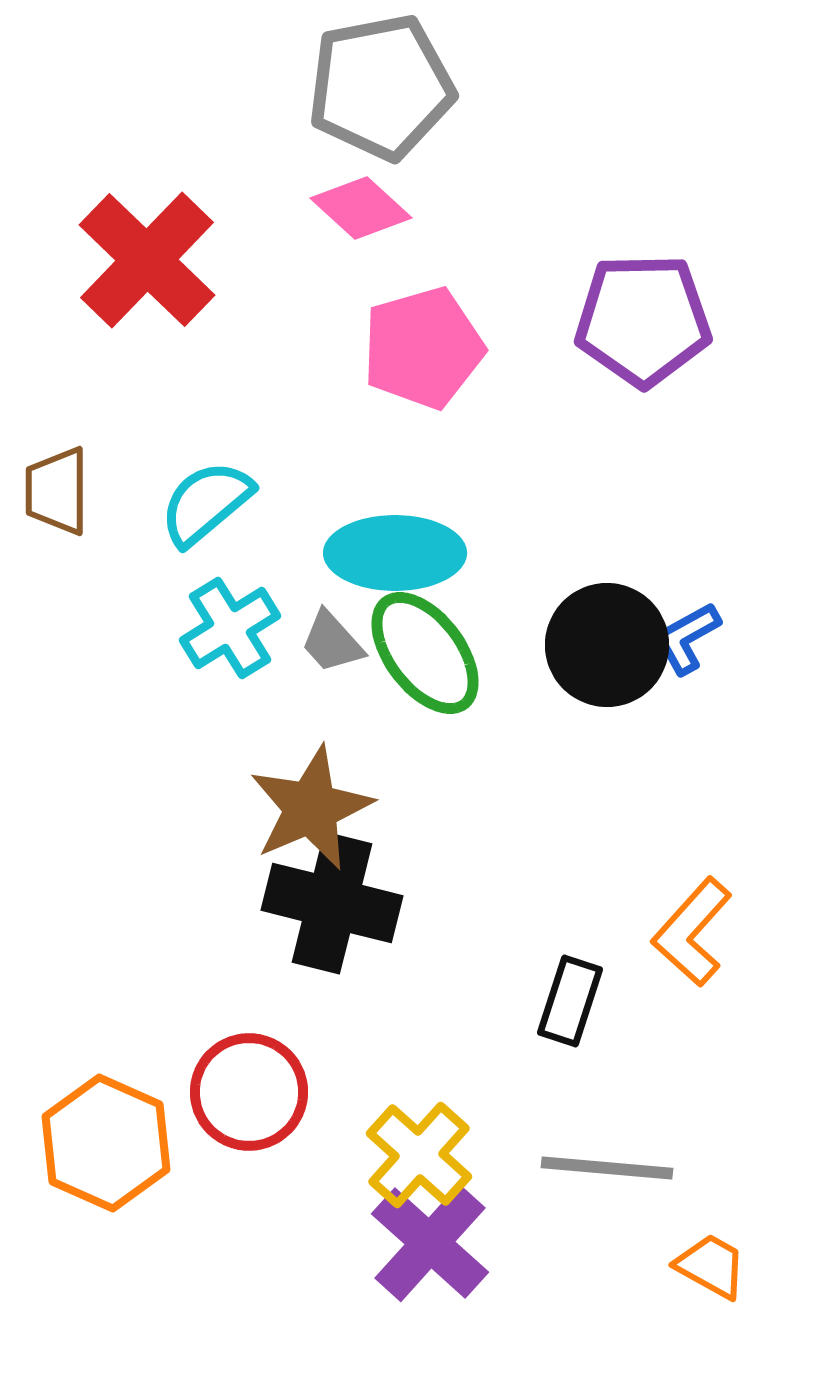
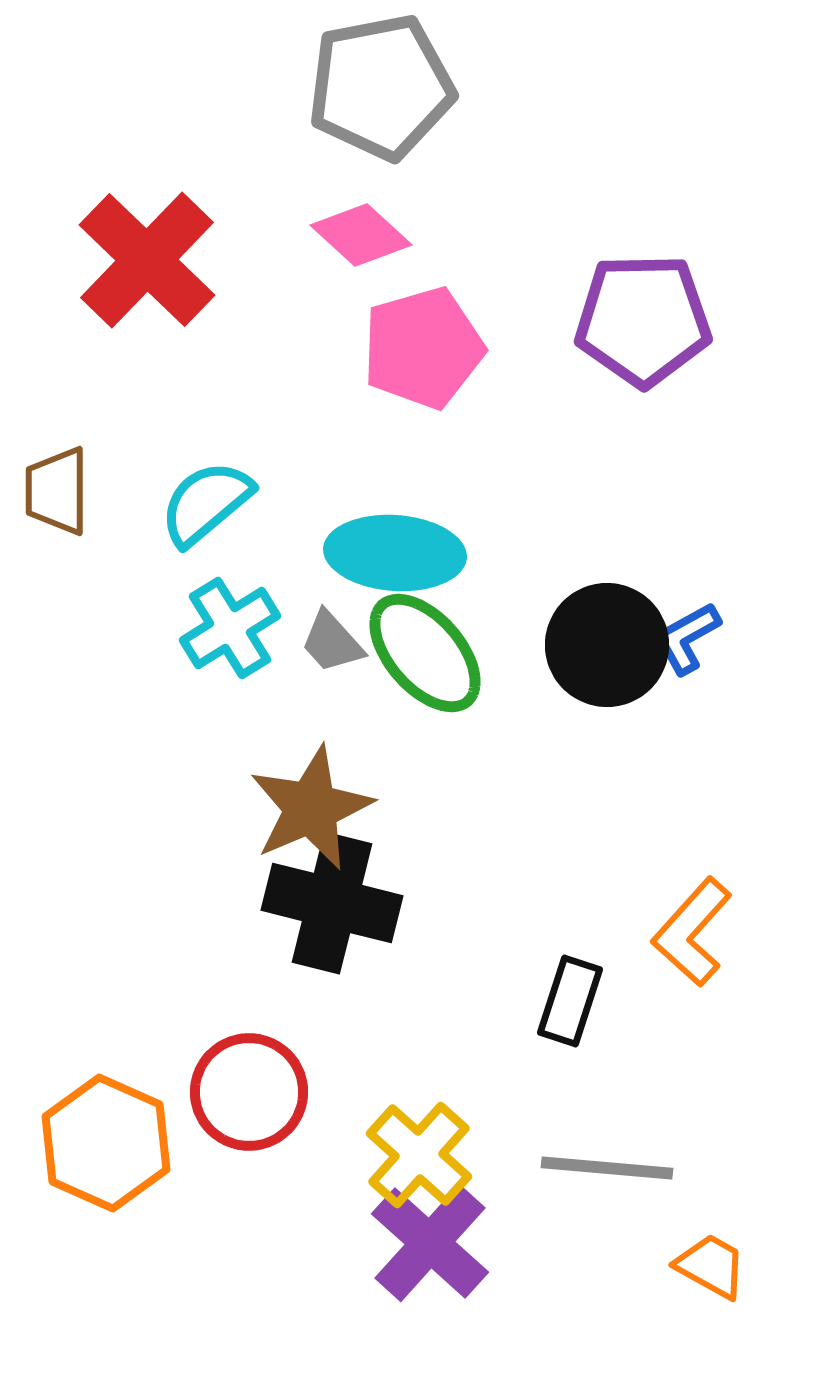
pink diamond: moved 27 px down
cyan ellipse: rotated 4 degrees clockwise
green ellipse: rotated 4 degrees counterclockwise
